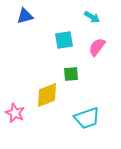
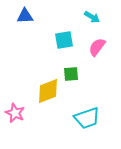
blue triangle: rotated 12 degrees clockwise
yellow diamond: moved 1 px right, 4 px up
